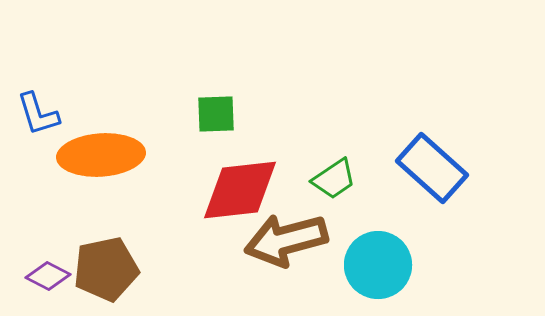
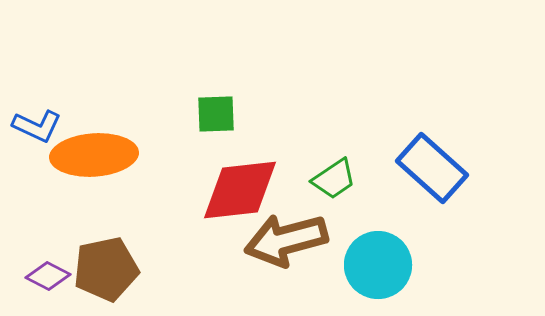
blue L-shape: moved 1 px left, 12 px down; rotated 48 degrees counterclockwise
orange ellipse: moved 7 px left
